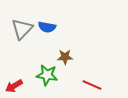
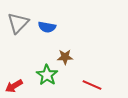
gray triangle: moved 4 px left, 6 px up
green star: rotated 25 degrees clockwise
